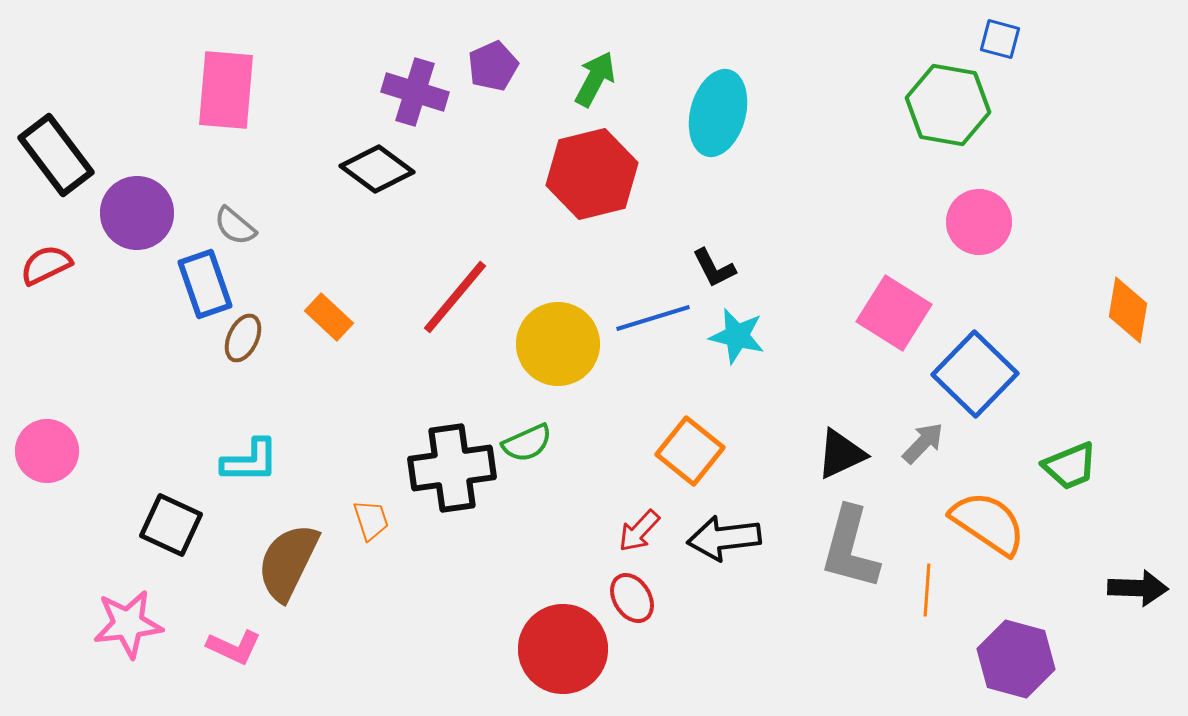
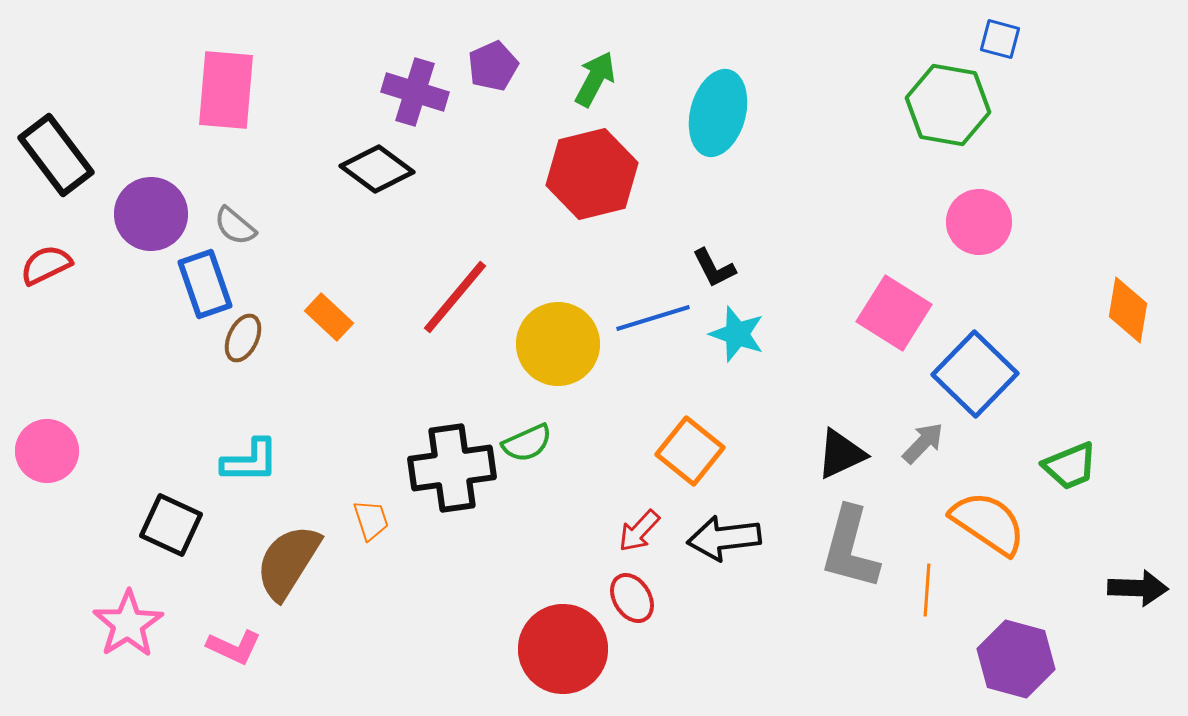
purple circle at (137, 213): moved 14 px right, 1 px down
cyan star at (737, 336): moved 2 px up; rotated 6 degrees clockwise
brown semicircle at (288, 562): rotated 6 degrees clockwise
pink star at (128, 624): rotated 26 degrees counterclockwise
